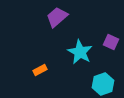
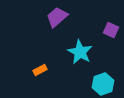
purple square: moved 12 px up
